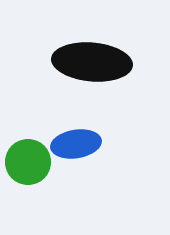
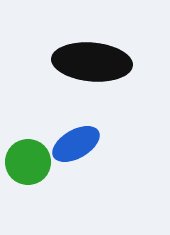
blue ellipse: rotated 21 degrees counterclockwise
